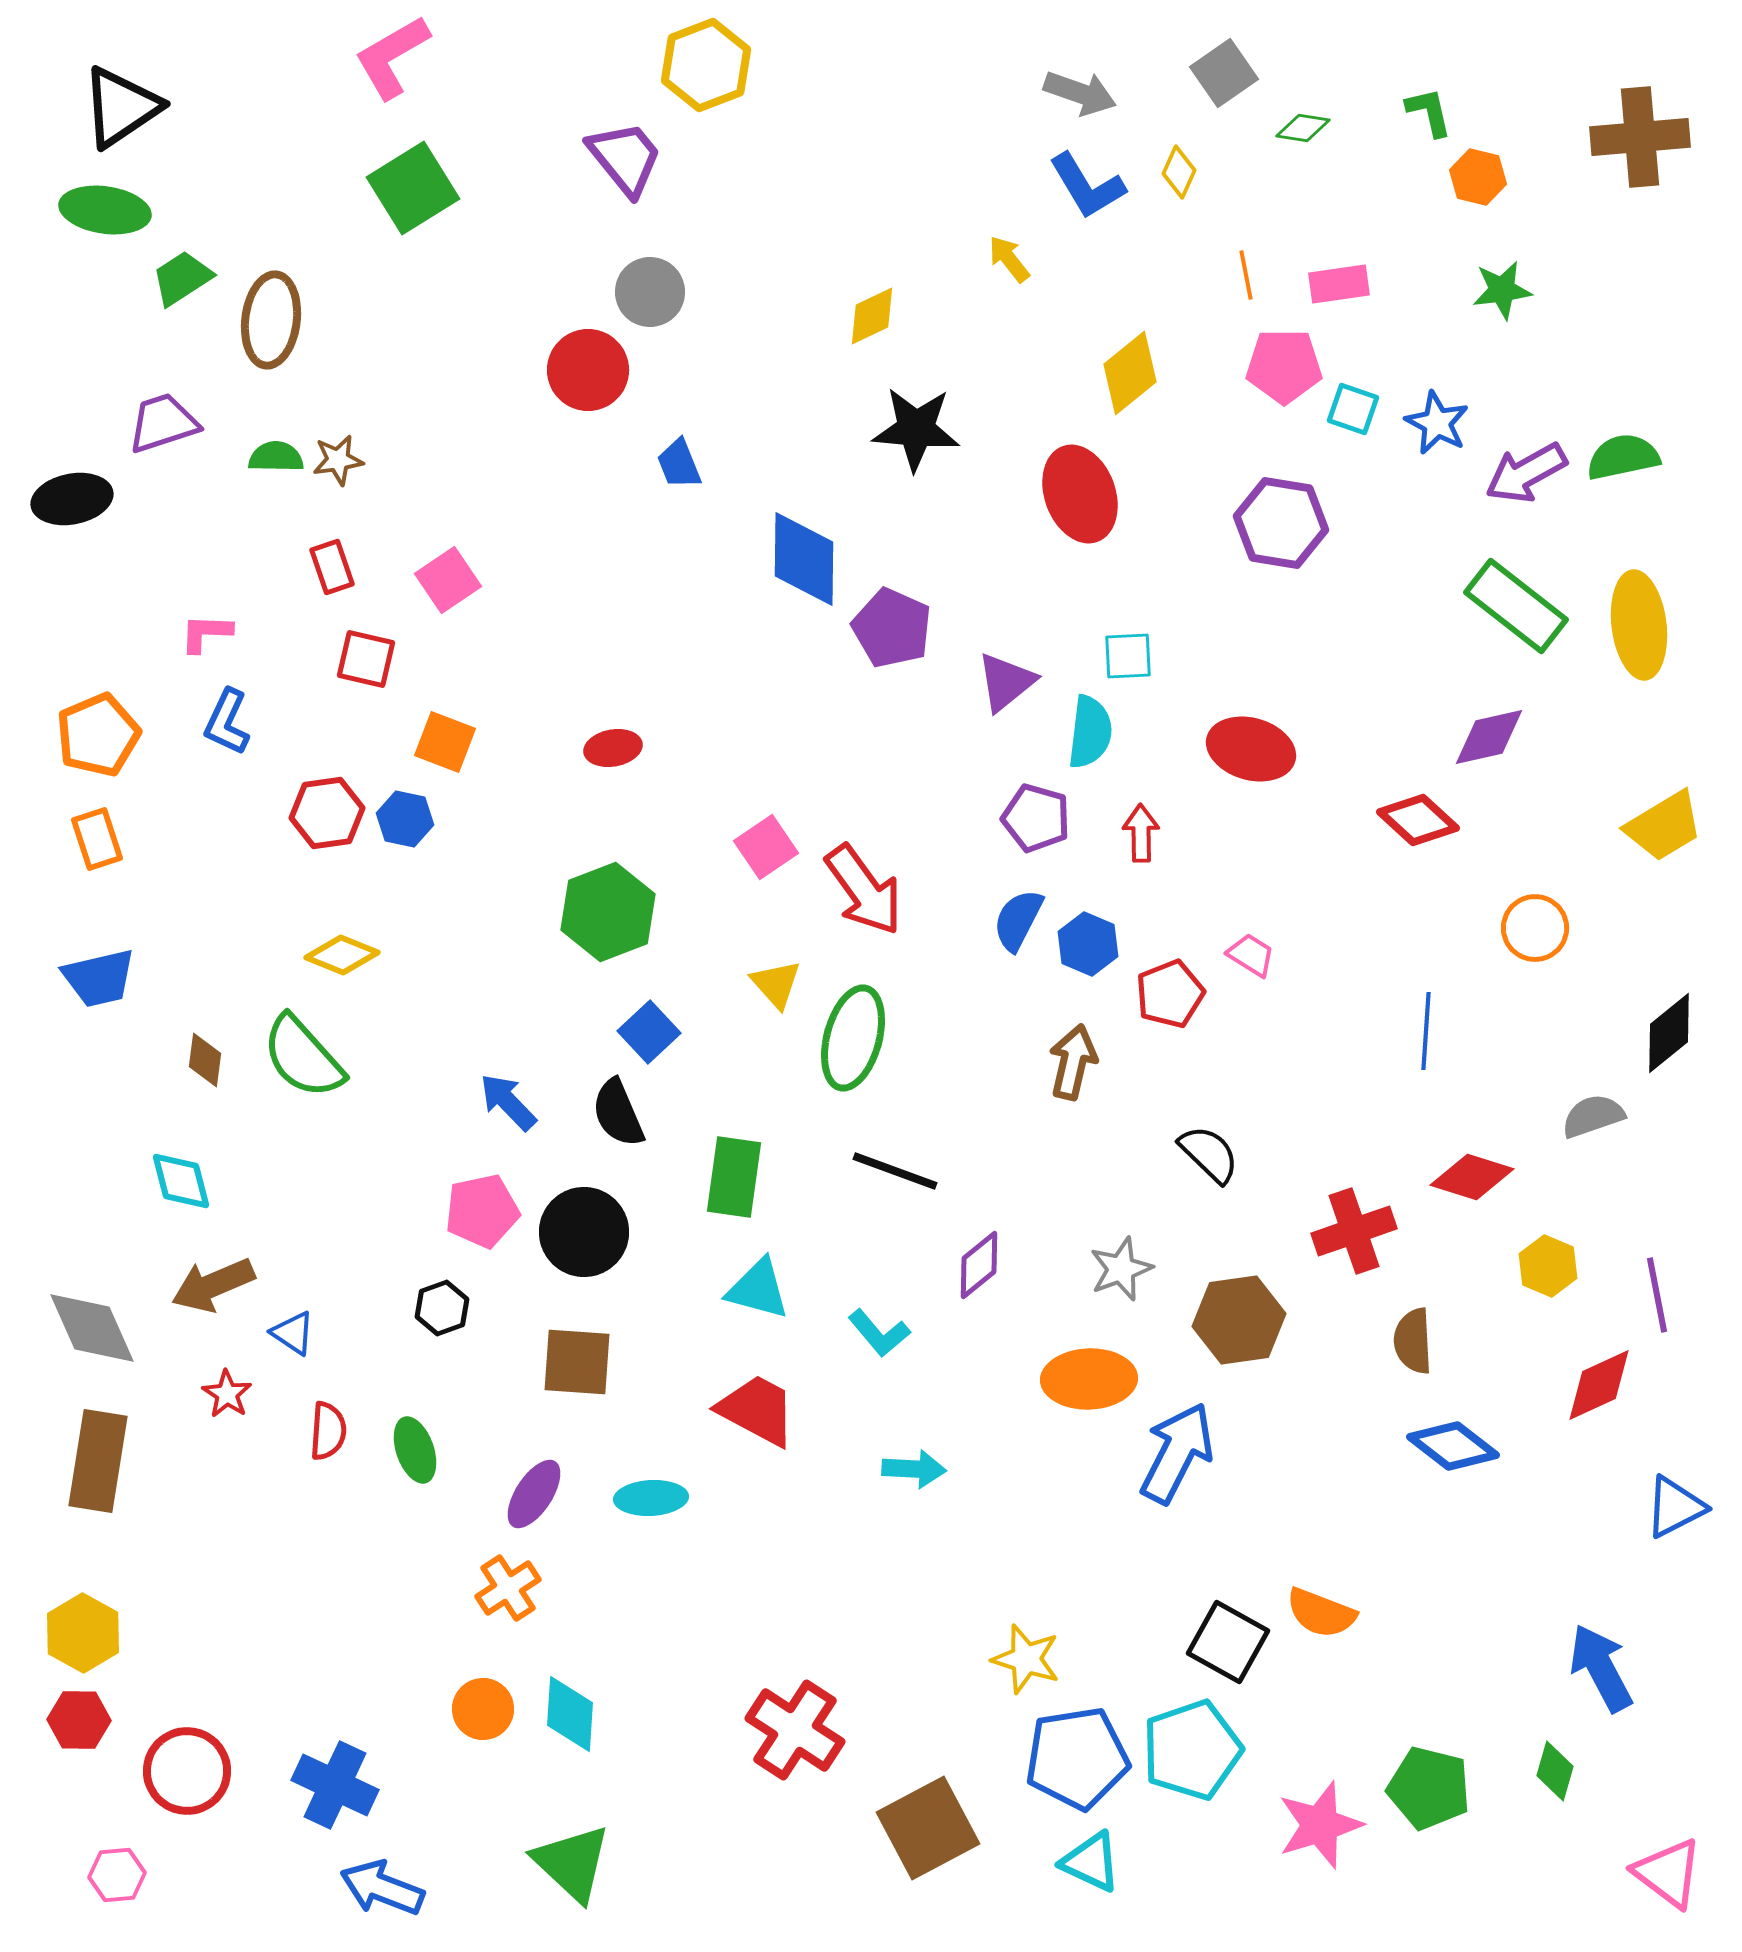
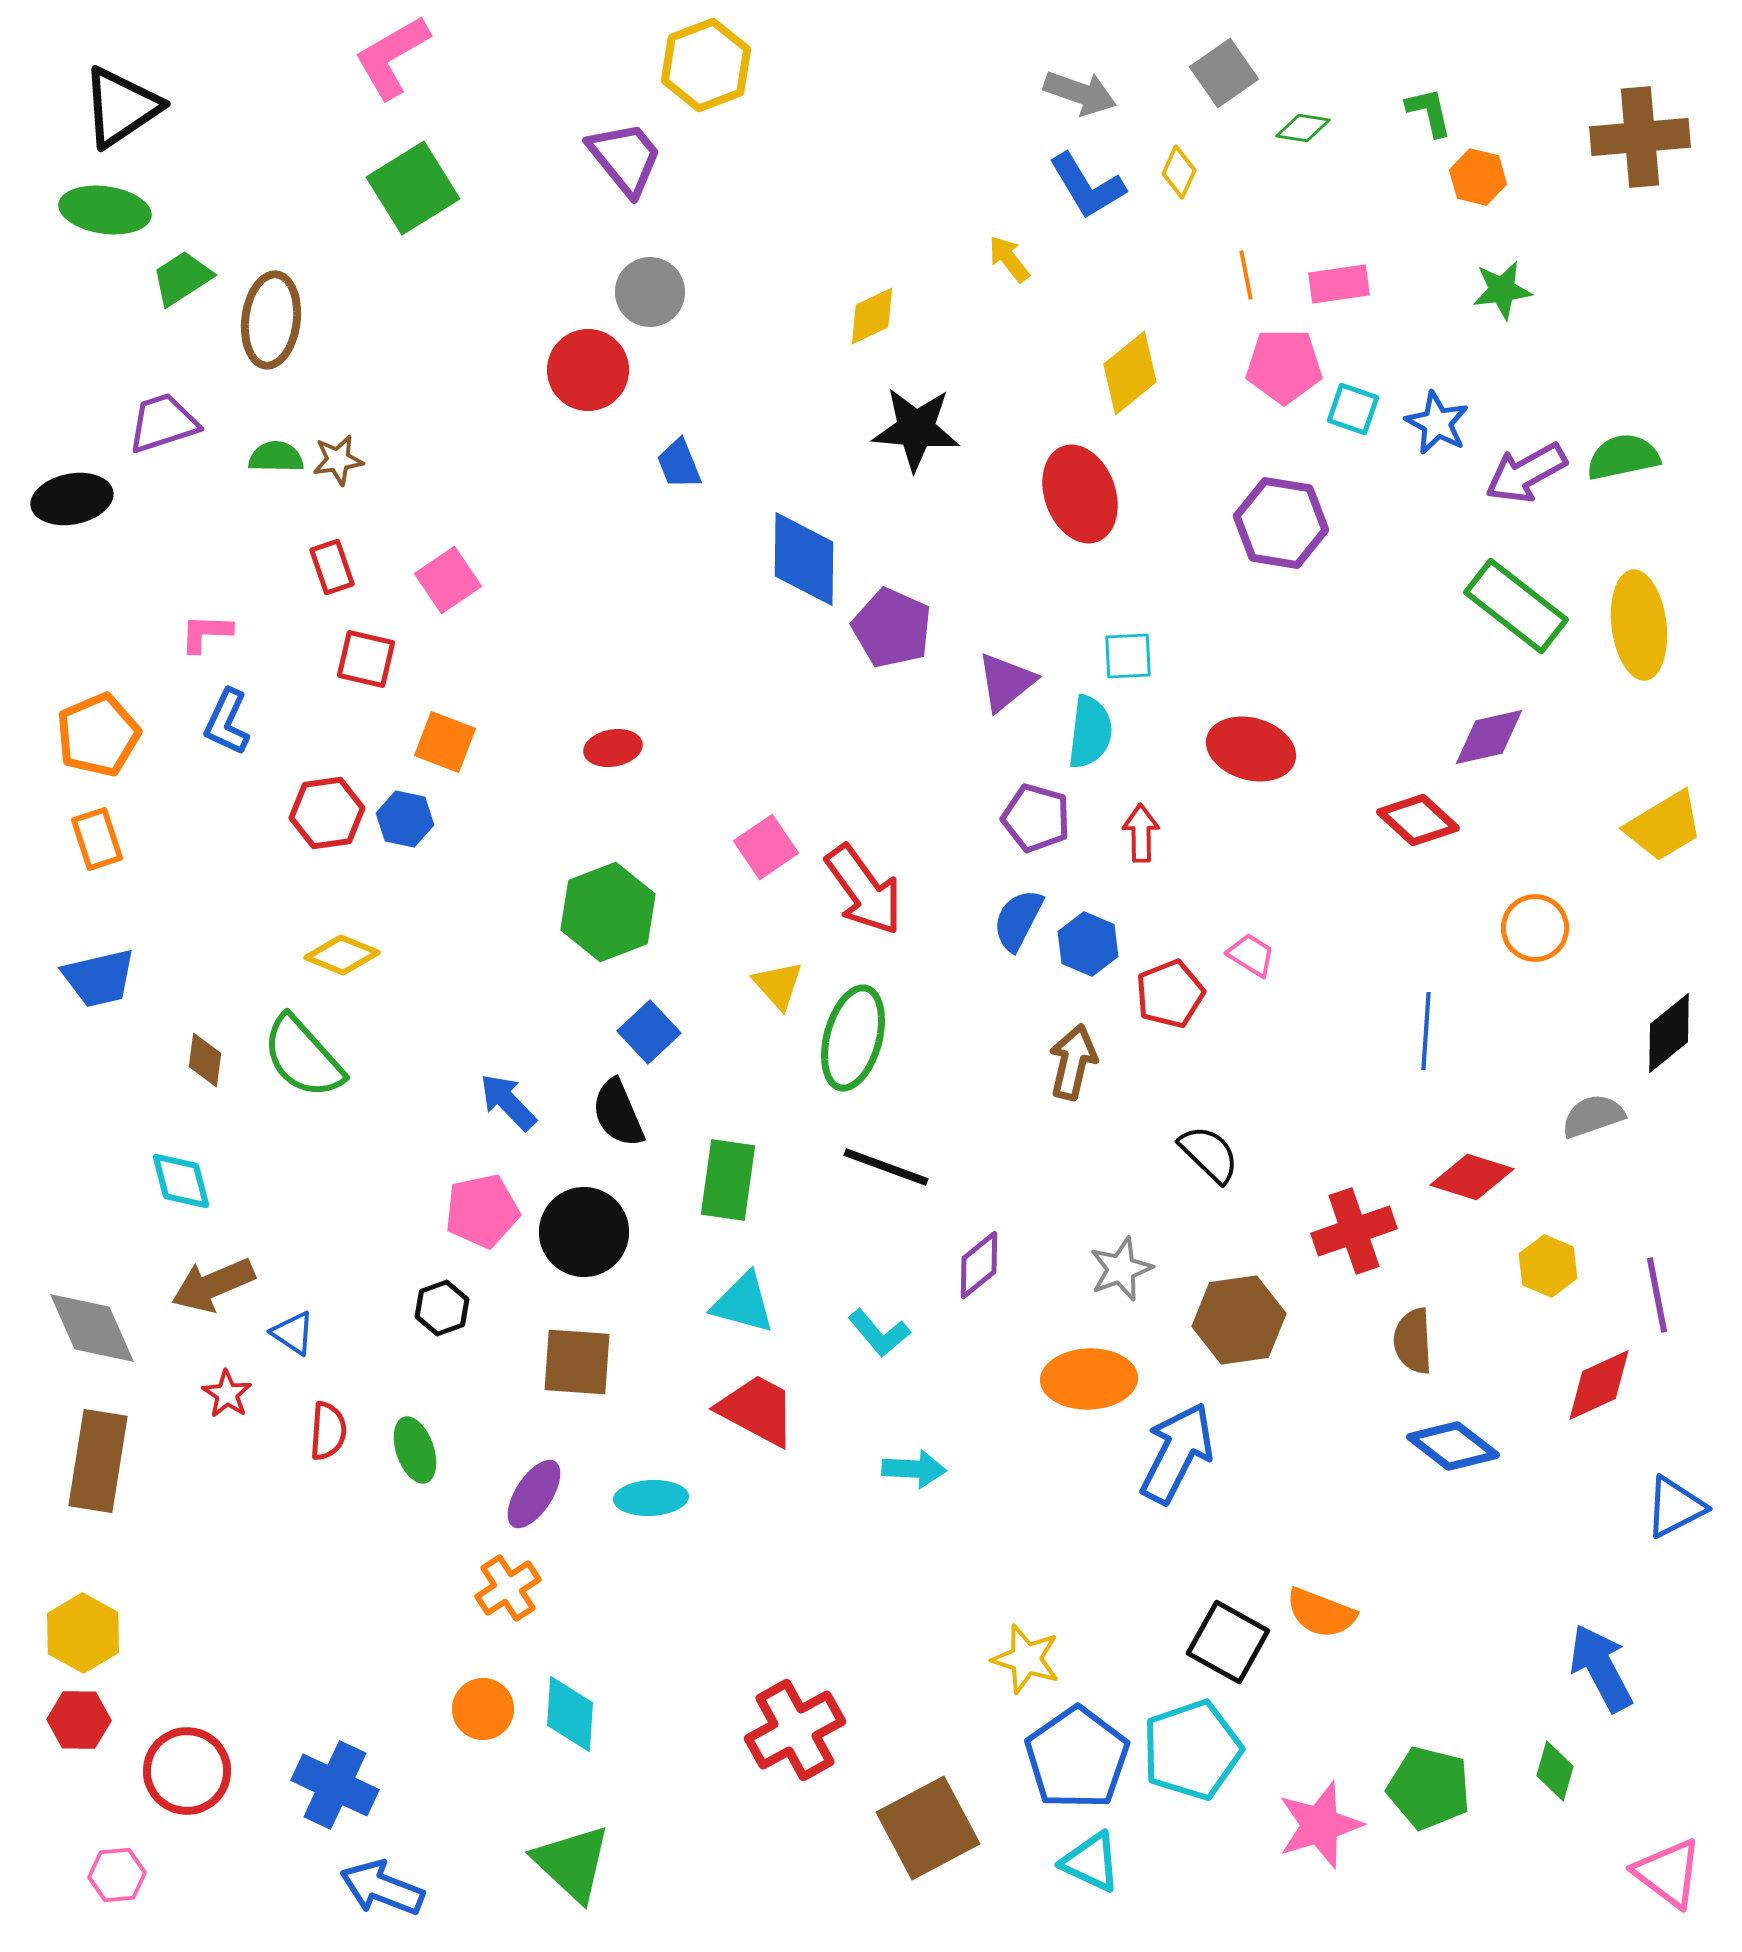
yellow triangle at (776, 984): moved 2 px right, 1 px down
black line at (895, 1171): moved 9 px left, 4 px up
green rectangle at (734, 1177): moved 6 px left, 3 px down
cyan triangle at (758, 1289): moved 15 px left, 14 px down
red cross at (795, 1730): rotated 28 degrees clockwise
blue pentagon at (1077, 1758): rotated 26 degrees counterclockwise
